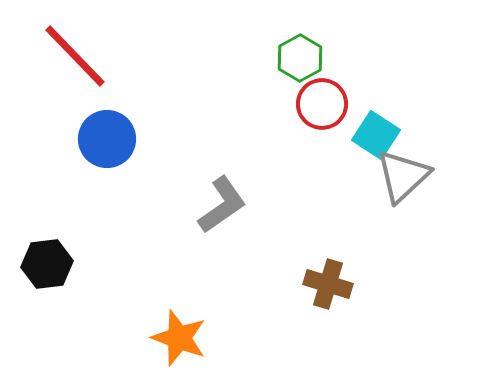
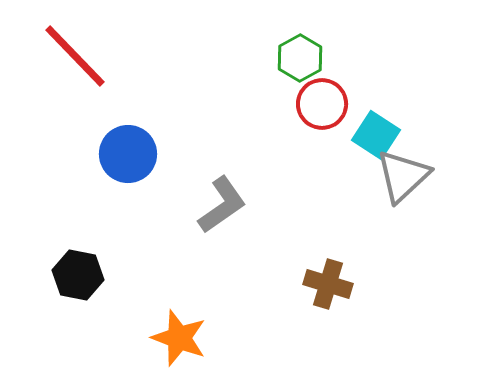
blue circle: moved 21 px right, 15 px down
black hexagon: moved 31 px right, 11 px down; rotated 18 degrees clockwise
